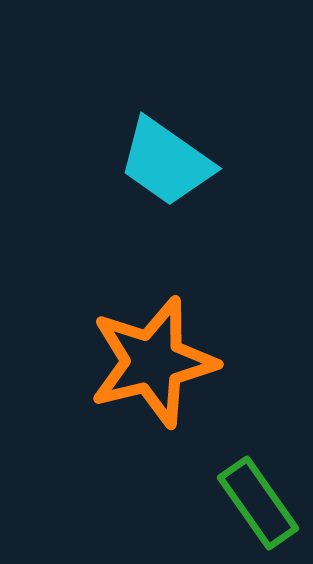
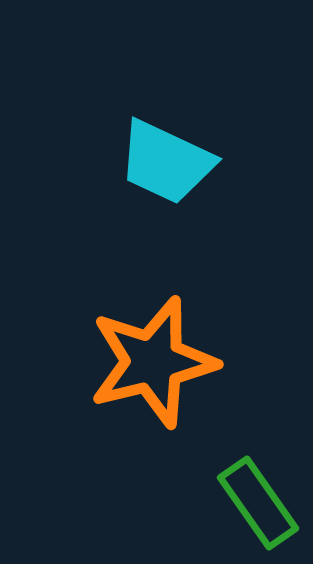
cyan trapezoid: rotated 10 degrees counterclockwise
